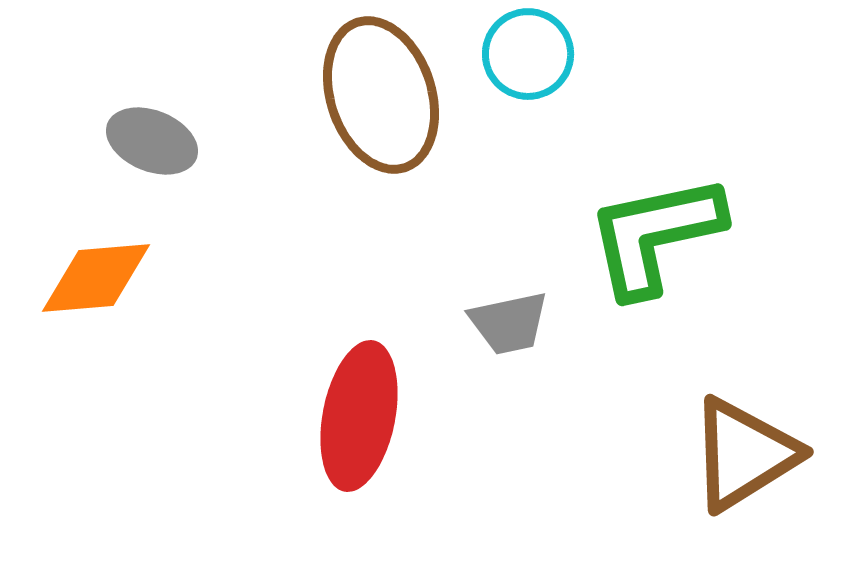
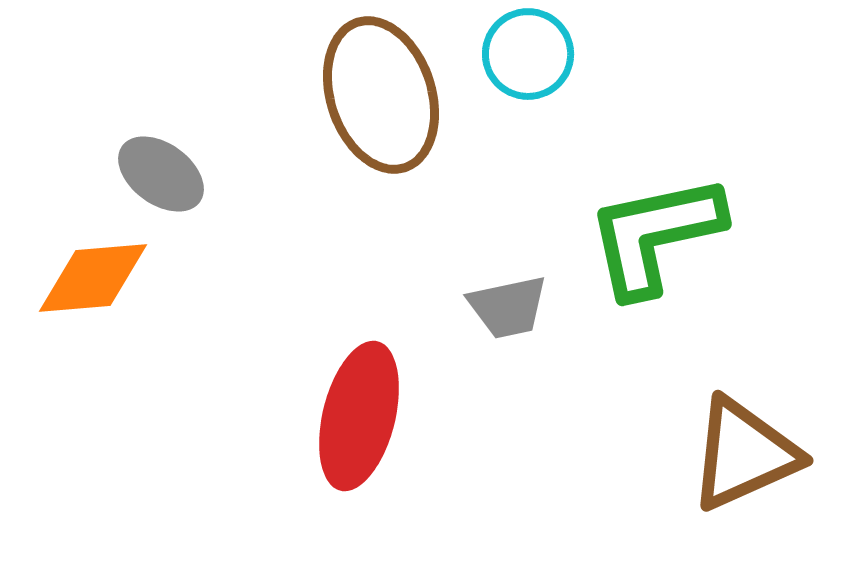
gray ellipse: moved 9 px right, 33 px down; rotated 14 degrees clockwise
orange diamond: moved 3 px left
gray trapezoid: moved 1 px left, 16 px up
red ellipse: rotated 3 degrees clockwise
brown triangle: rotated 8 degrees clockwise
